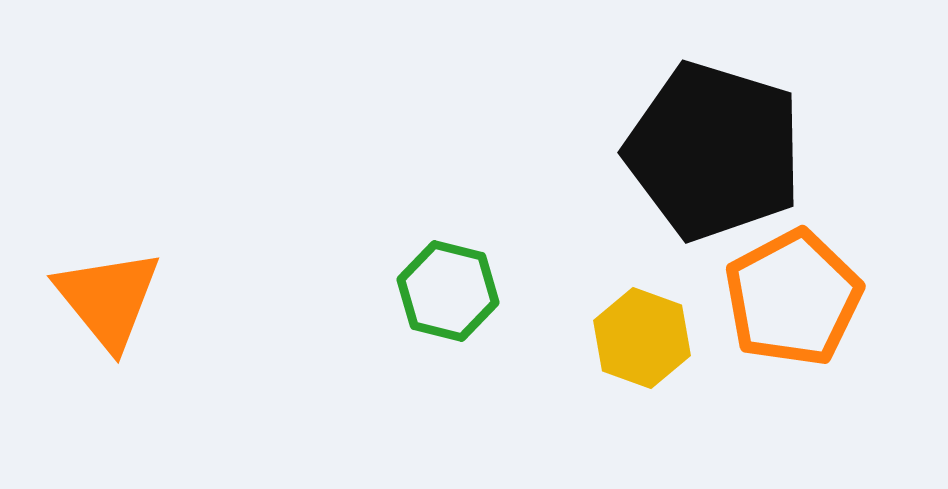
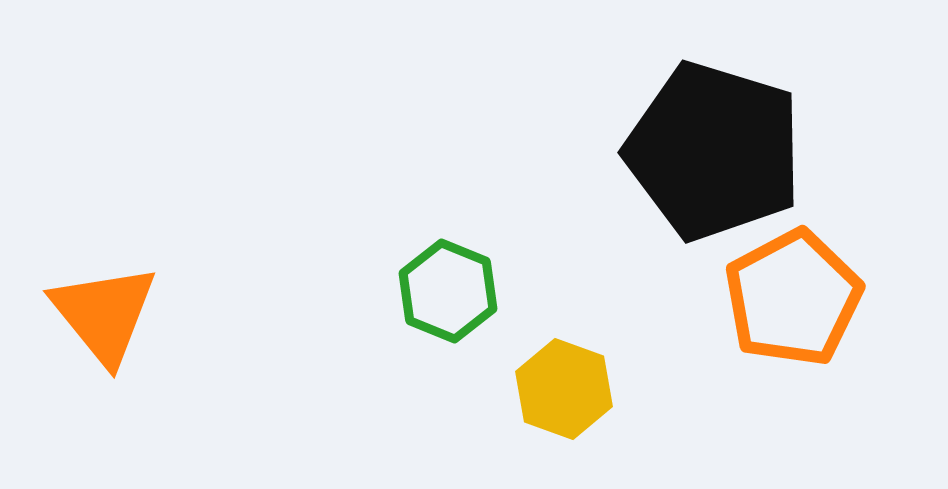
green hexagon: rotated 8 degrees clockwise
orange triangle: moved 4 px left, 15 px down
yellow hexagon: moved 78 px left, 51 px down
